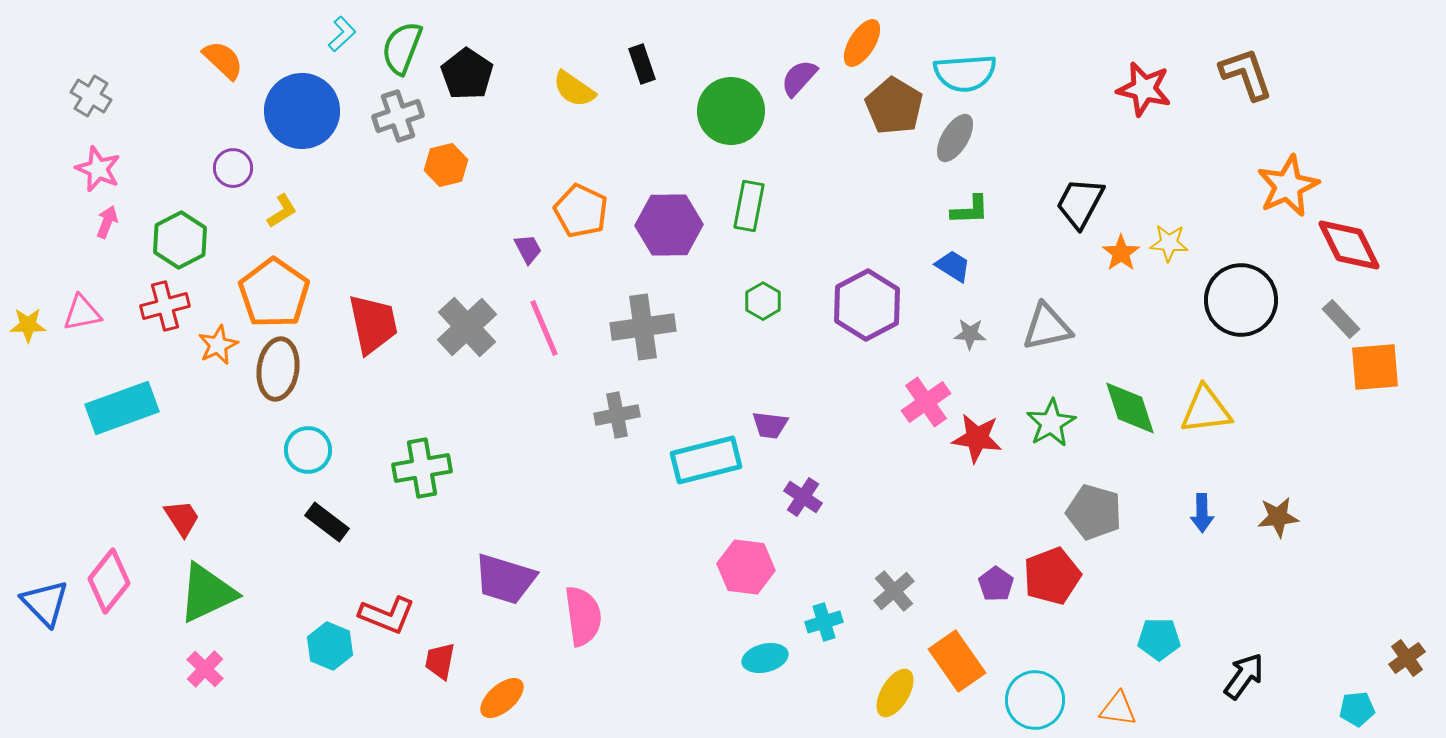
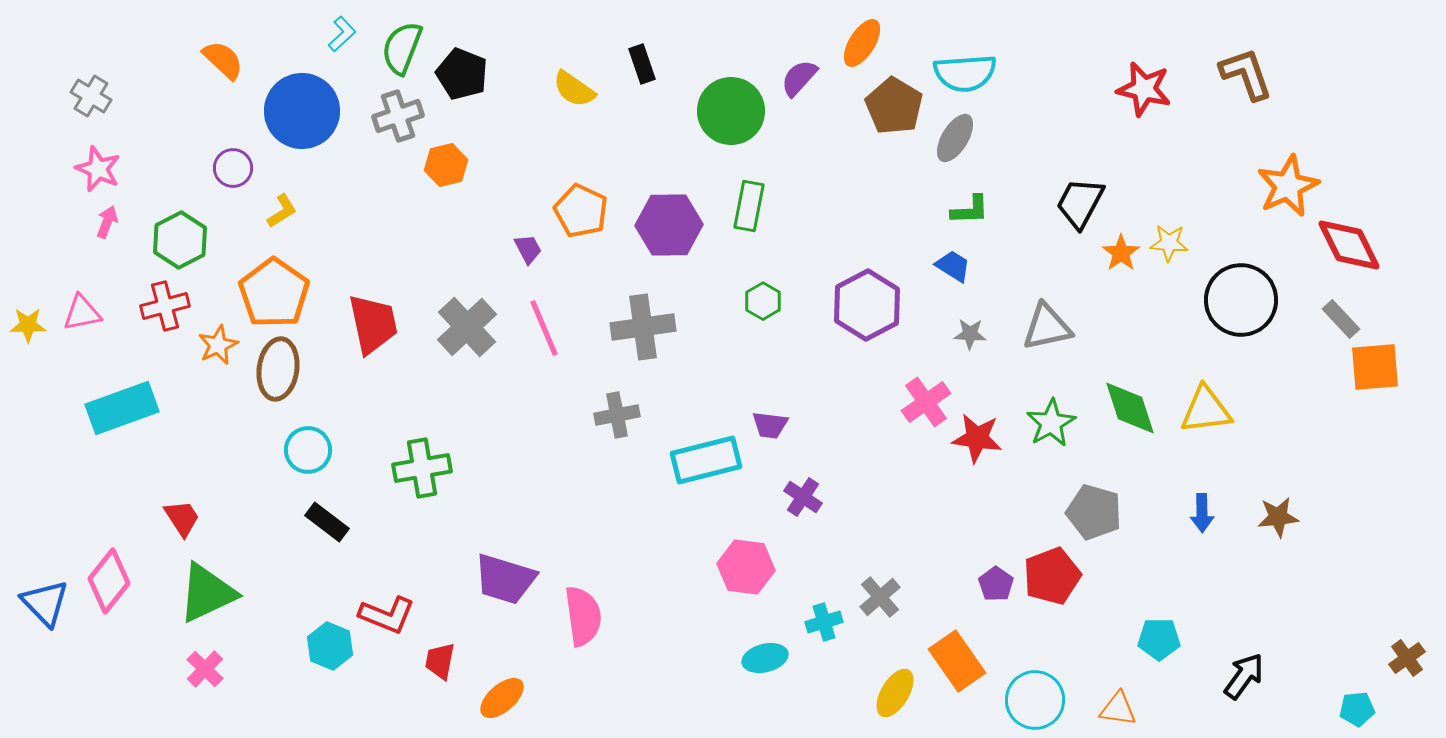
black pentagon at (467, 74): moved 5 px left; rotated 12 degrees counterclockwise
gray cross at (894, 591): moved 14 px left, 6 px down
